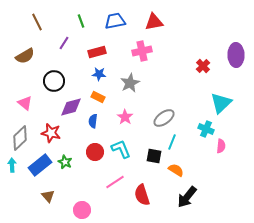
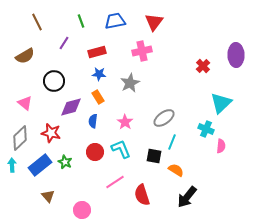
red triangle: rotated 42 degrees counterclockwise
orange rectangle: rotated 32 degrees clockwise
pink star: moved 5 px down
